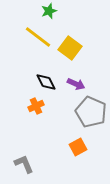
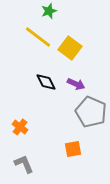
orange cross: moved 16 px left, 21 px down; rotated 28 degrees counterclockwise
orange square: moved 5 px left, 2 px down; rotated 18 degrees clockwise
